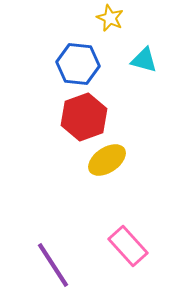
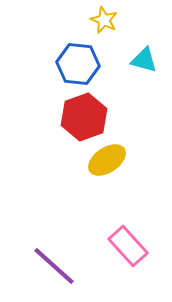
yellow star: moved 6 px left, 2 px down
purple line: moved 1 px right, 1 px down; rotated 15 degrees counterclockwise
